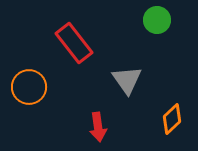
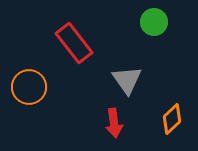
green circle: moved 3 px left, 2 px down
red arrow: moved 16 px right, 4 px up
